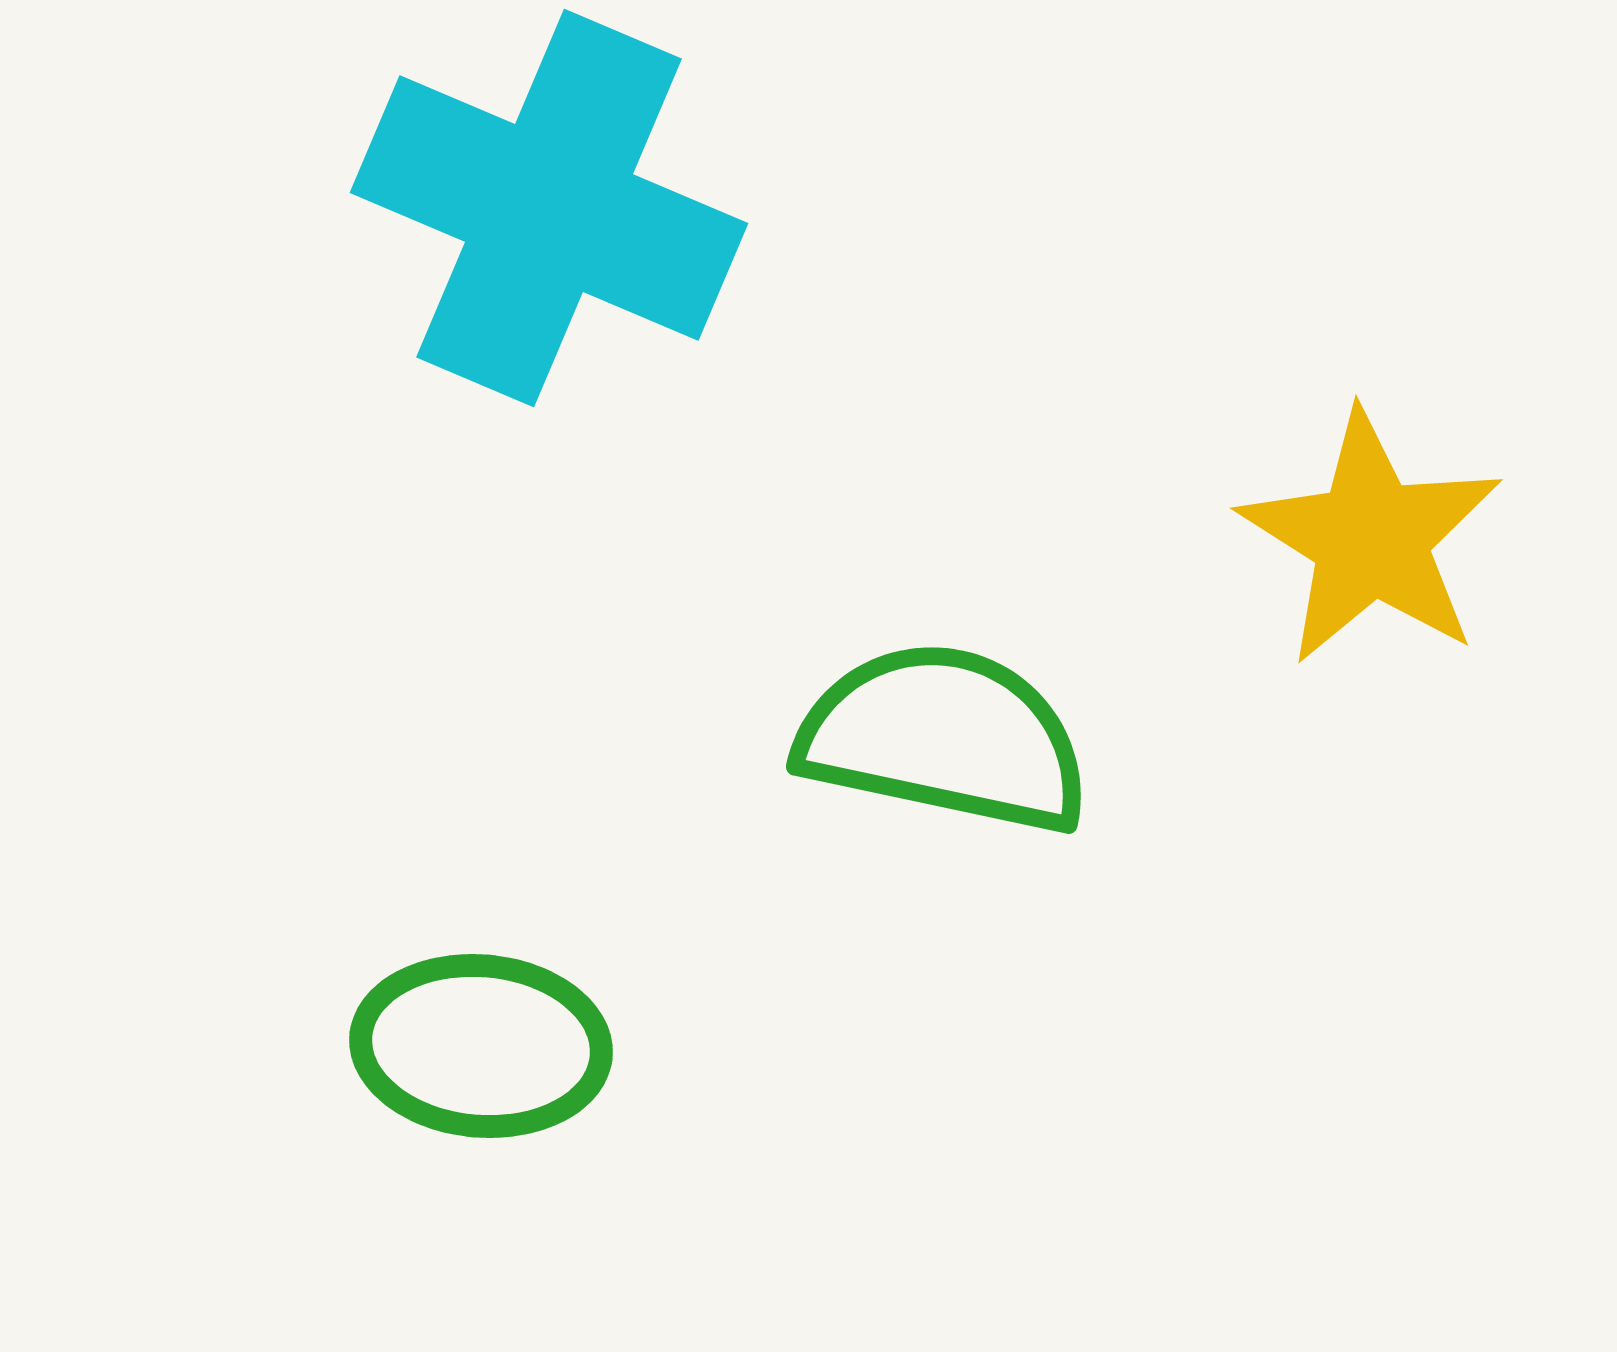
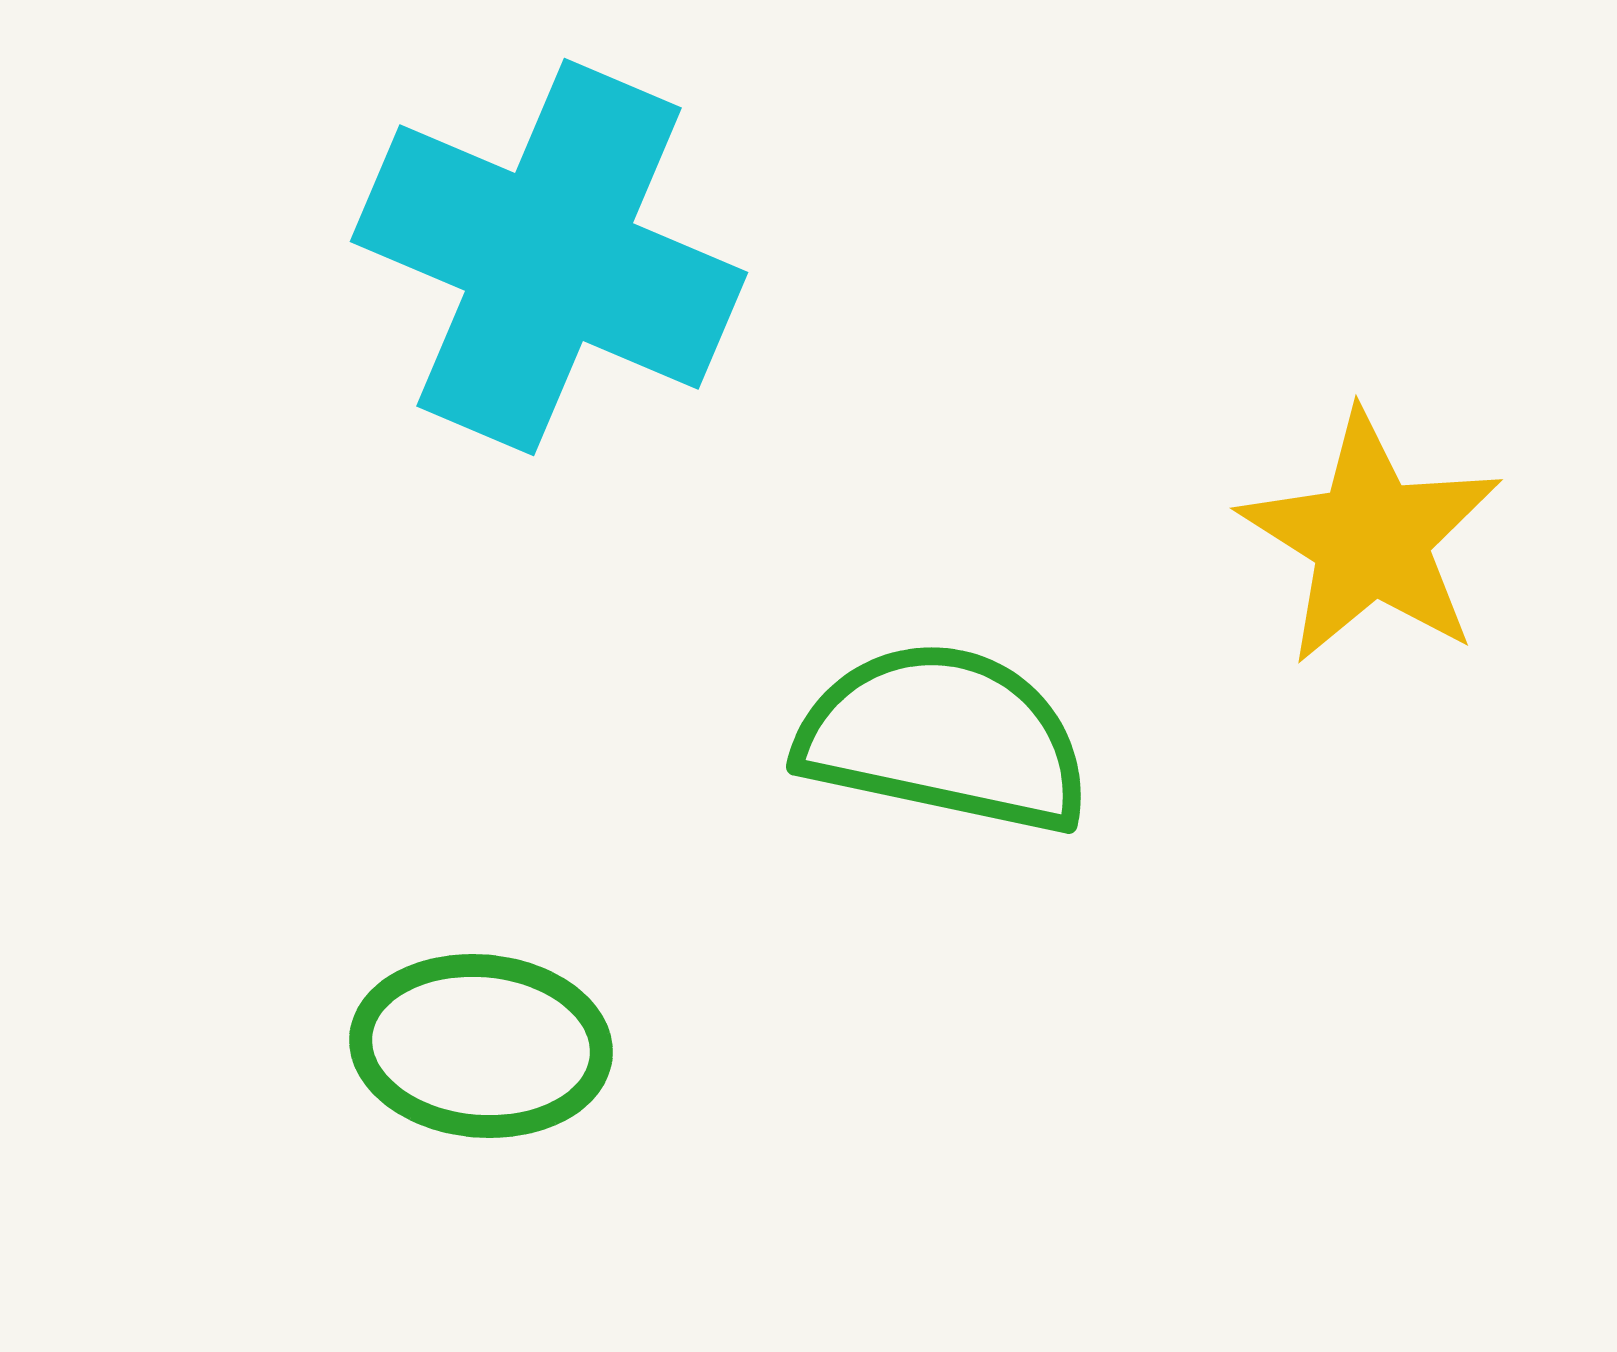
cyan cross: moved 49 px down
